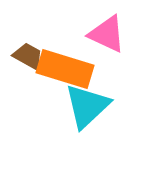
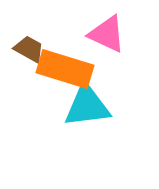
brown trapezoid: moved 1 px right, 7 px up
cyan triangle: rotated 36 degrees clockwise
